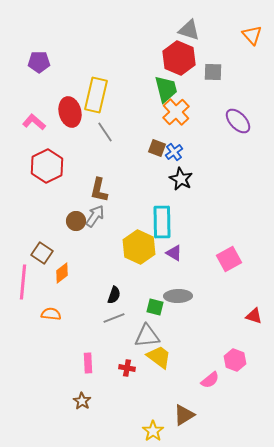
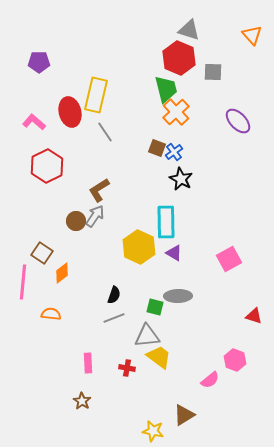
brown L-shape at (99, 190): rotated 45 degrees clockwise
cyan rectangle at (162, 222): moved 4 px right
yellow star at (153, 431): rotated 25 degrees counterclockwise
